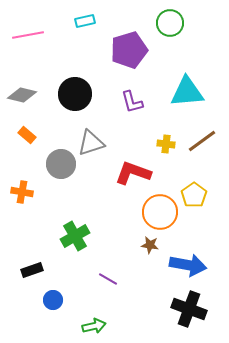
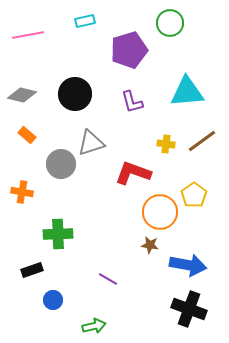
green cross: moved 17 px left, 2 px up; rotated 28 degrees clockwise
